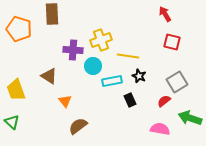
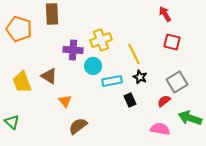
yellow line: moved 6 px right, 2 px up; rotated 55 degrees clockwise
black star: moved 1 px right, 1 px down
yellow trapezoid: moved 6 px right, 8 px up
